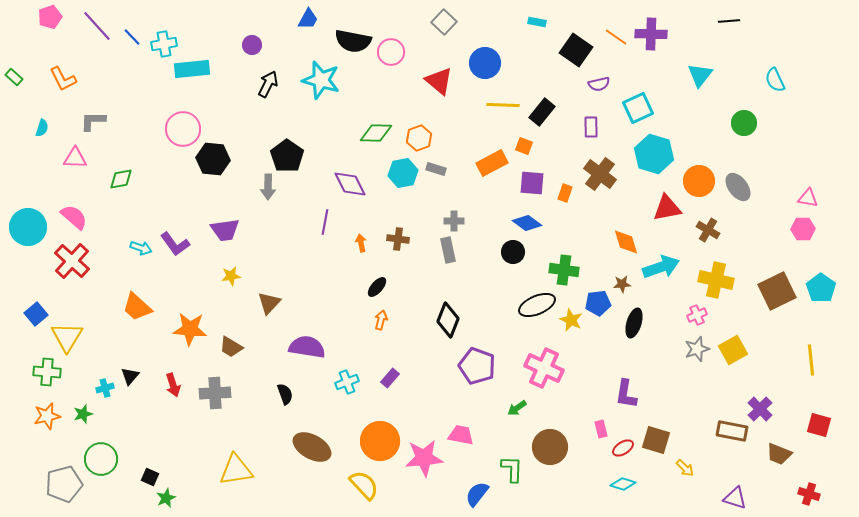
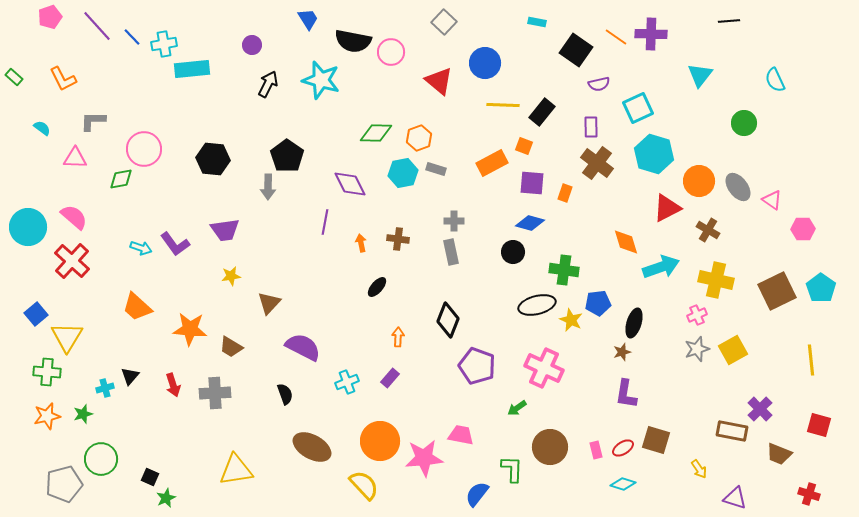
blue trapezoid at (308, 19): rotated 60 degrees counterclockwise
cyan semicircle at (42, 128): rotated 72 degrees counterclockwise
pink circle at (183, 129): moved 39 px left, 20 px down
brown cross at (600, 174): moved 3 px left, 11 px up
pink triangle at (808, 198): moved 36 px left, 2 px down; rotated 25 degrees clockwise
red triangle at (667, 208): rotated 16 degrees counterclockwise
blue diamond at (527, 223): moved 3 px right; rotated 20 degrees counterclockwise
gray rectangle at (448, 250): moved 3 px right, 2 px down
brown star at (622, 284): moved 68 px down; rotated 12 degrees counterclockwise
black ellipse at (537, 305): rotated 9 degrees clockwise
orange arrow at (381, 320): moved 17 px right, 17 px down; rotated 12 degrees counterclockwise
purple semicircle at (307, 347): moved 4 px left; rotated 18 degrees clockwise
pink rectangle at (601, 429): moved 5 px left, 21 px down
yellow arrow at (685, 468): moved 14 px right, 1 px down; rotated 12 degrees clockwise
